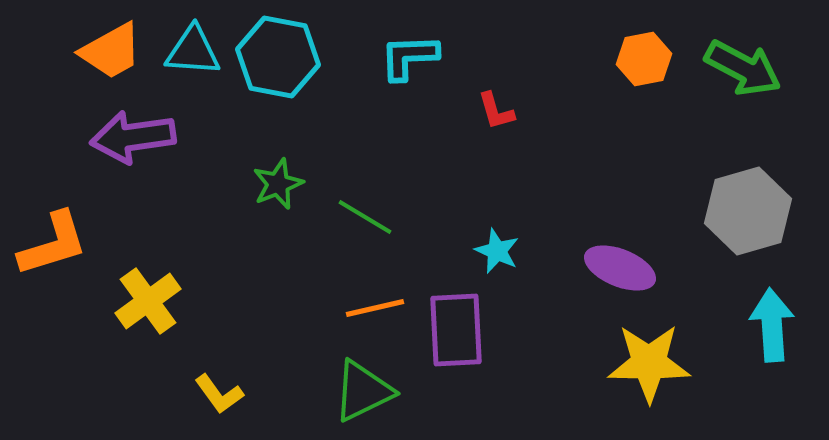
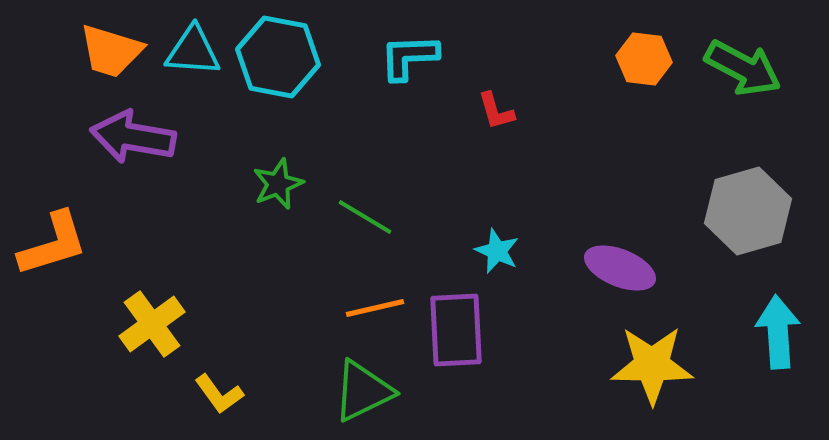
orange trapezoid: rotated 46 degrees clockwise
orange hexagon: rotated 18 degrees clockwise
purple arrow: rotated 18 degrees clockwise
yellow cross: moved 4 px right, 23 px down
cyan arrow: moved 6 px right, 7 px down
yellow star: moved 3 px right, 2 px down
